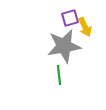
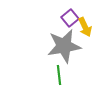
purple square: rotated 24 degrees counterclockwise
